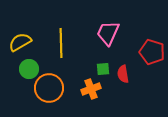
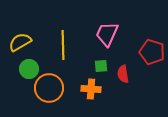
pink trapezoid: moved 1 px left, 1 px down
yellow line: moved 2 px right, 2 px down
green square: moved 2 px left, 3 px up
orange cross: rotated 24 degrees clockwise
